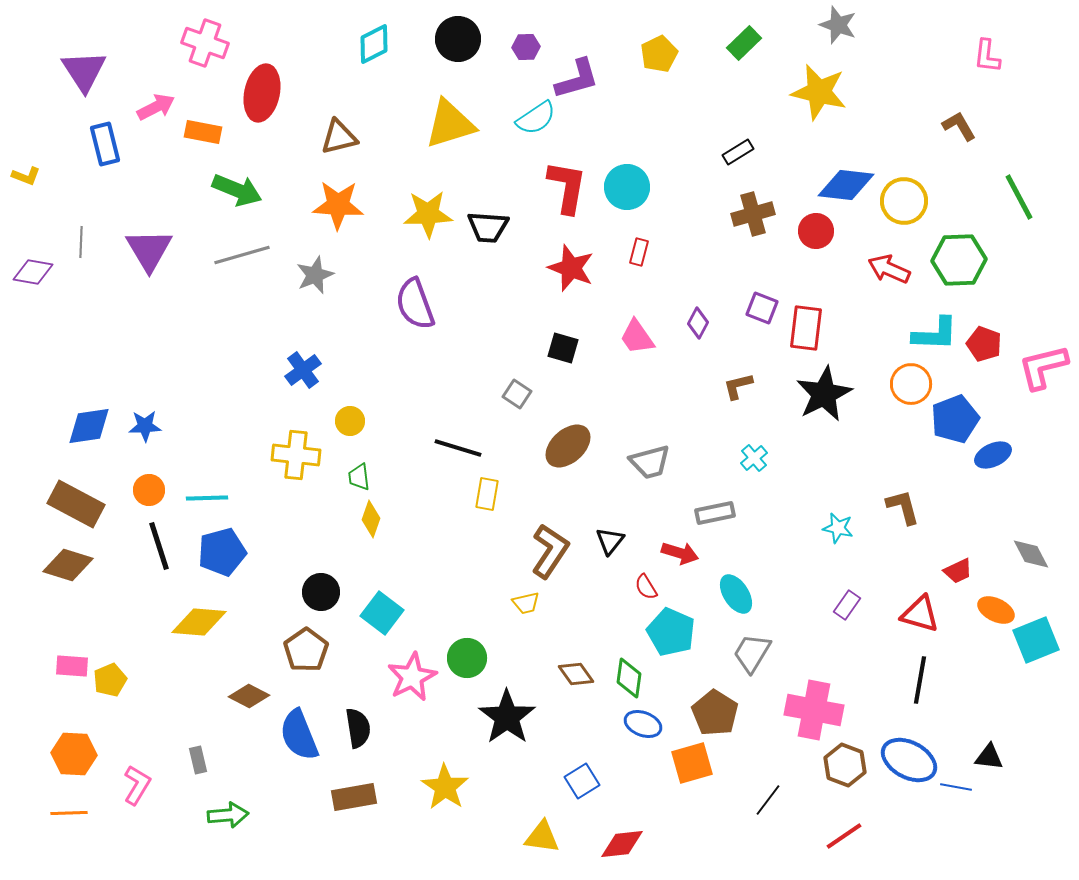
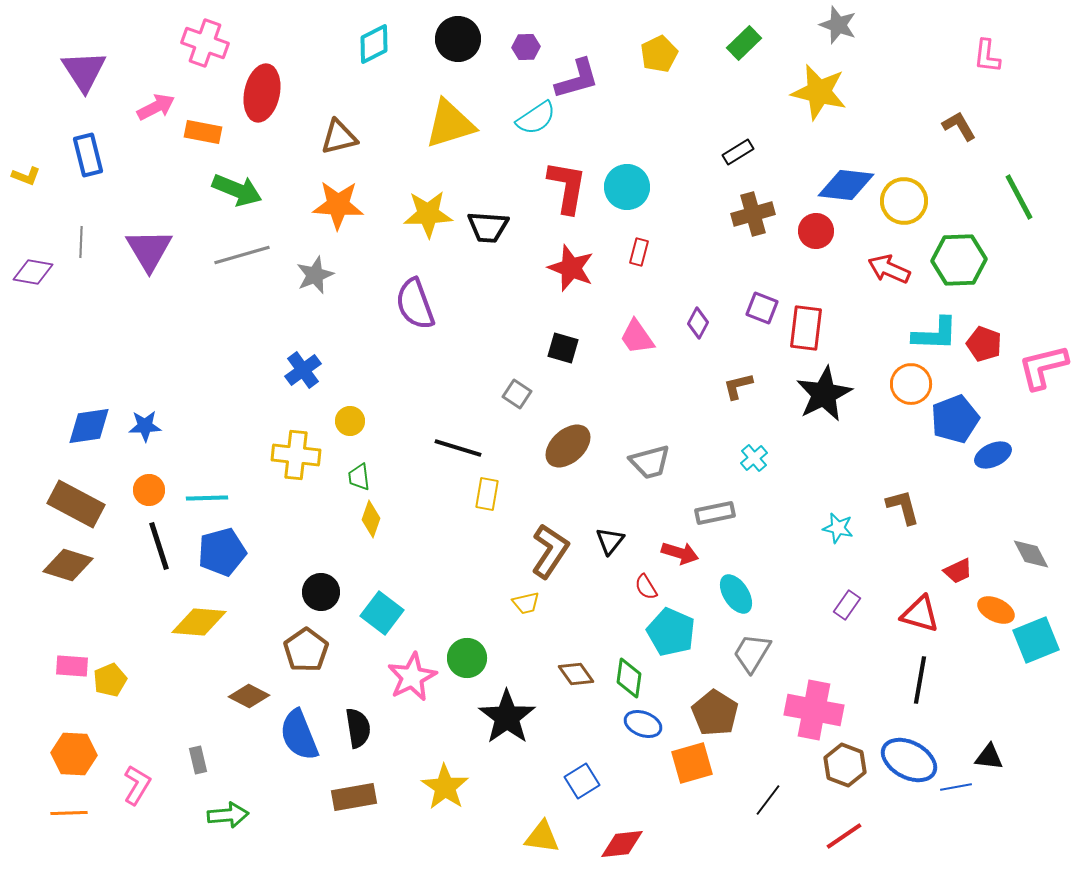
blue rectangle at (105, 144): moved 17 px left, 11 px down
blue line at (956, 787): rotated 20 degrees counterclockwise
